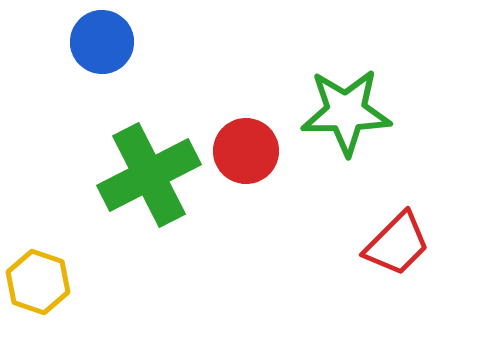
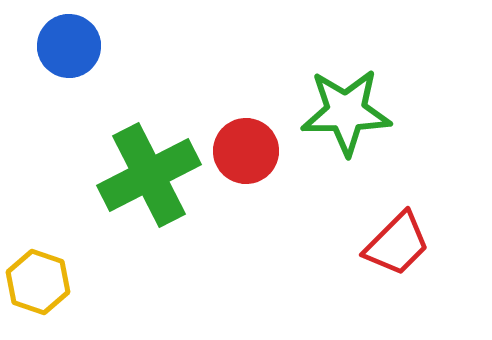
blue circle: moved 33 px left, 4 px down
